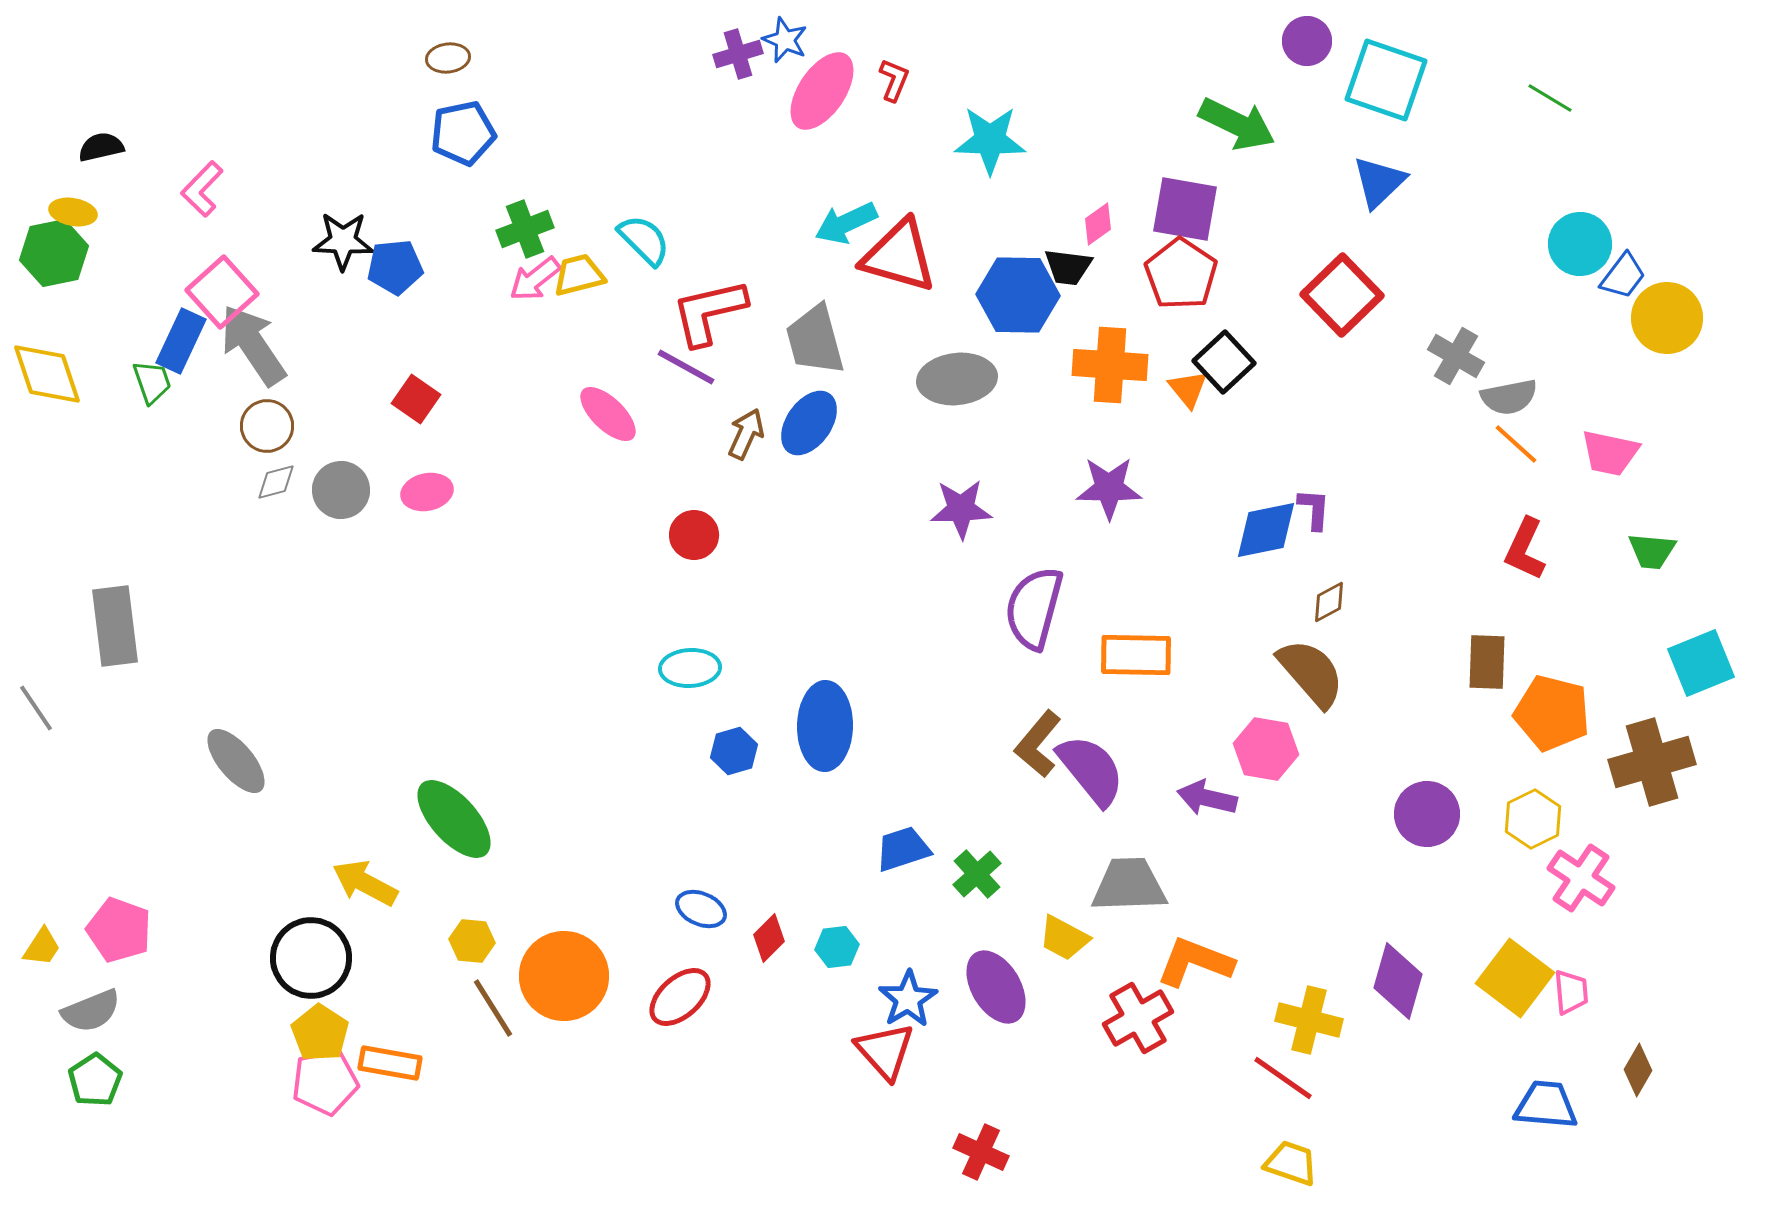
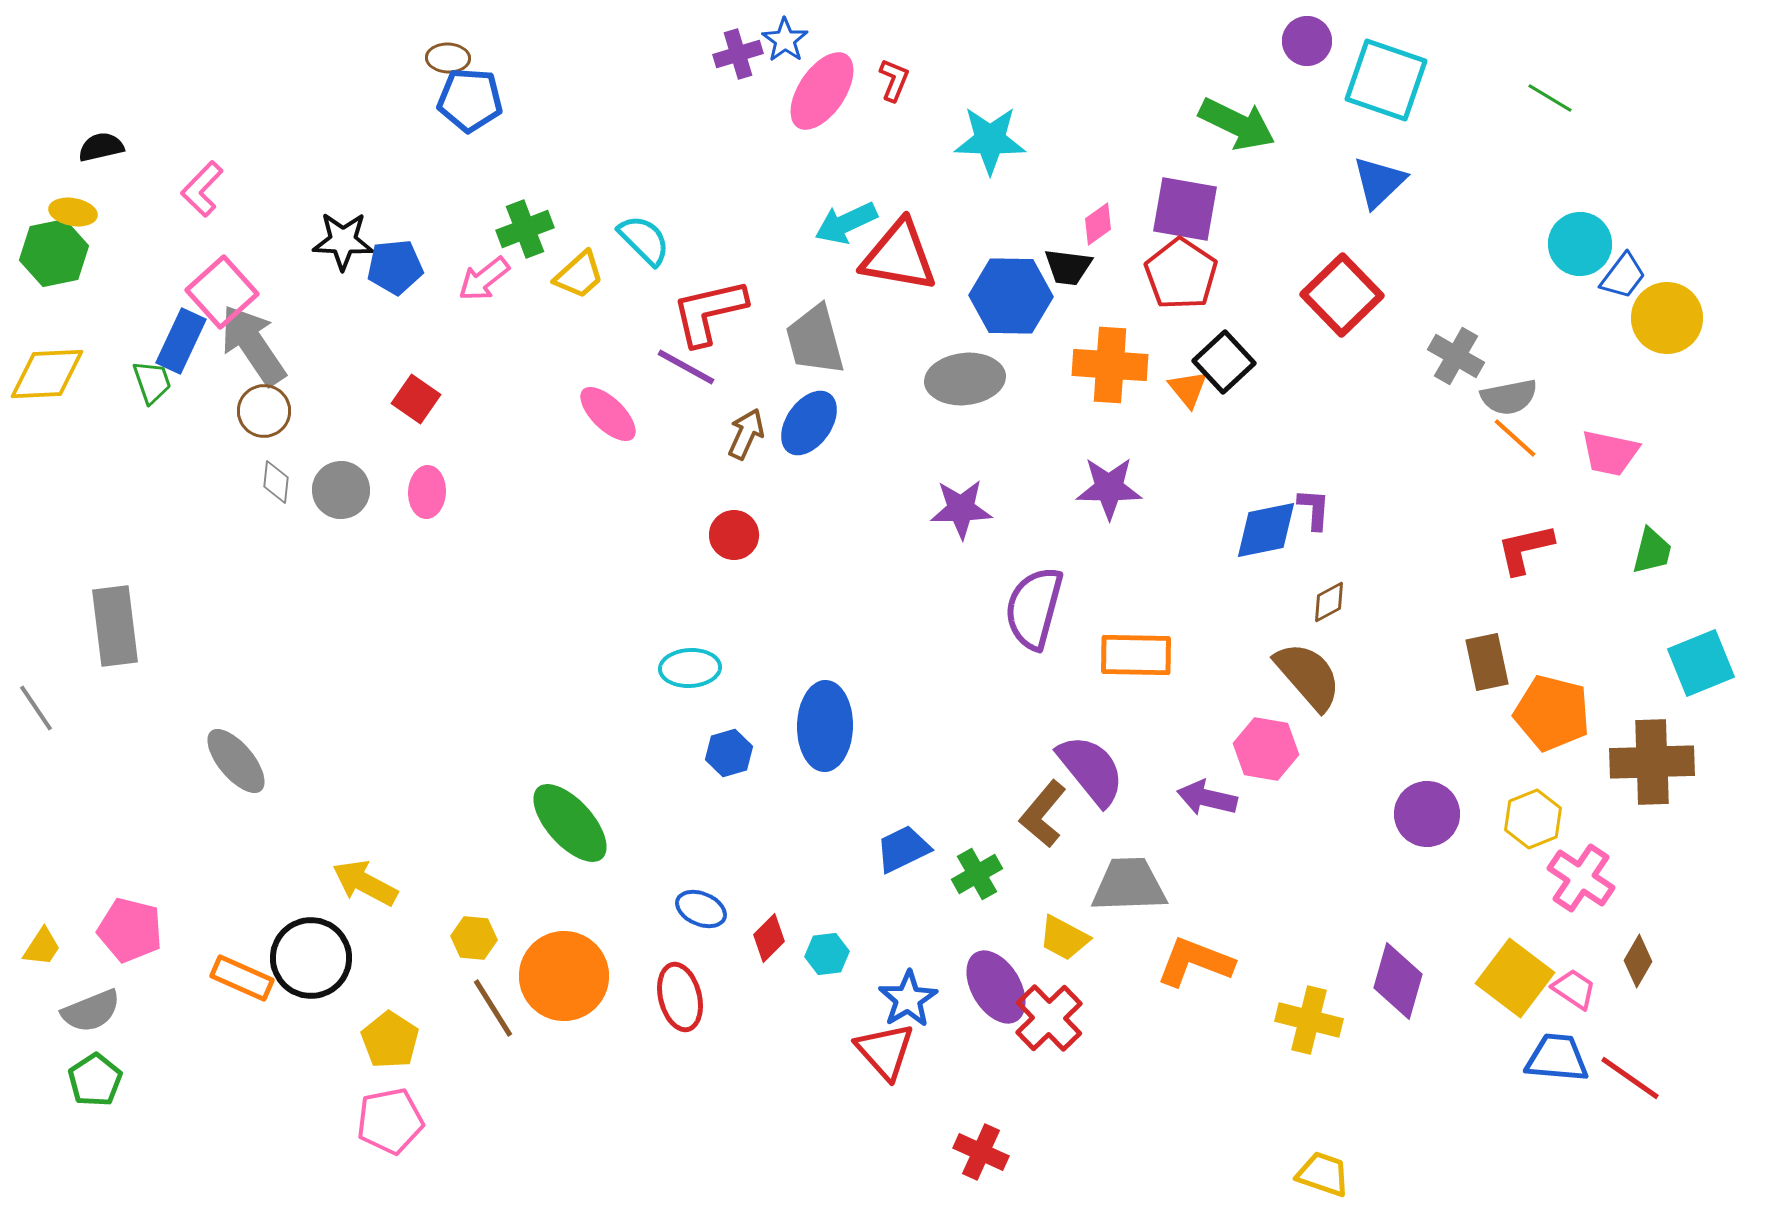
blue star at (785, 40): rotated 12 degrees clockwise
brown ellipse at (448, 58): rotated 9 degrees clockwise
blue pentagon at (463, 133): moved 7 px right, 33 px up; rotated 16 degrees clockwise
red triangle at (899, 256): rotated 6 degrees counterclockwise
yellow trapezoid at (579, 275): rotated 152 degrees clockwise
pink arrow at (535, 279): moved 51 px left
blue hexagon at (1018, 295): moved 7 px left, 1 px down
yellow diamond at (47, 374): rotated 74 degrees counterclockwise
gray ellipse at (957, 379): moved 8 px right
brown circle at (267, 426): moved 3 px left, 15 px up
orange line at (1516, 444): moved 1 px left, 6 px up
gray diamond at (276, 482): rotated 69 degrees counterclockwise
pink ellipse at (427, 492): rotated 75 degrees counterclockwise
red circle at (694, 535): moved 40 px right
red L-shape at (1525, 549): rotated 52 degrees clockwise
green trapezoid at (1652, 551): rotated 81 degrees counterclockwise
brown rectangle at (1487, 662): rotated 14 degrees counterclockwise
brown semicircle at (1311, 673): moved 3 px left, 3 px down
brown L-shape at (1038, 744): moved 5 px right, 70 px down
blue hexagon at (734, 751): moved 5 px left, 2 px down
brown cross at (1652, 762): rotated 14 degrees clockwise
green ellipse at (454, 819): moved 116 px right, 4 px down
yellow hexagon at (1533, 819): rotated 4 degrees clockwise
blue trapezoid at (903, 849): rotated 8 degrees counterclockwise
green cross at (977, 874): rotated 12 degrees clockwise
pink pentagon at (119, 930): moved 11 px right; rotated 6 degrees counterclockwise
yellow hexagon at (472, 941): moved 2 px right, 3 px up
cyan hexagon at (837, 947): moved 10 px left, 7 px down
pink trapezoid at (1571, 992): moved 3 px right, 3 px up; rotated 51 degrees counterclockwise
red ellipse at (680, 997): rotated 62 degrees counterclockwise
red cross at (1138, 1018): moved 89 px left; rotated 14 degrees counterclockwise
yellow pentagon at (320, 1033): moved 70 px right, 7 px down
orange rectangle at (390, 1063): moved 148 px left, 85 px up; rotated 14 degrees clockwise
brown diamond at (1638, 1070): moved 109 px up
red line at (1283, 1078): moved 347 px right
pink pentagon at (325, 1082): moved 65 px right, 39 px down
blue trapezoid at (1546, 1105): moved 11 px right, 47 px up
yellow trapezoid at (1291, 1163): moved 32 px right, 11 px down
